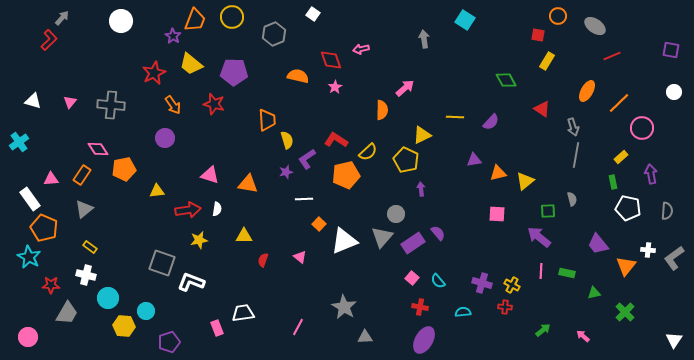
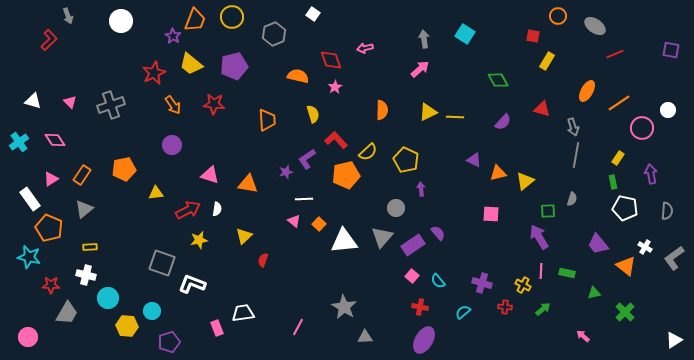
gray arrow at (62, 18): moved 6 px right, 2 px up; rotated 119 degrees clockwise
cyan square at (465, 20): moved 14 px down
red square at (538, 35): moved 5 px left, 1 px down
pink arrow at (361, 49): moved 4 px right, 1 px up
red line at (612, 56): moved 3 px right, 2 px up
purple pentagon at (234, 72): moved 6 px up; rotated 16 degrees counterclockwise
green diamond at (506, 80): moved 8 px left
pink arrow at (405, 88): moved 15 px right, 19 px up
white circle at (674, 92): moved 6 px left, 18 px down
pink triangle at (70, 102): rotated 24 degrees counterclockwise
orange line at (619, 103): rotated 10 degrees clockwise
red star at (214, 104): rotated 10 degrees counterclockwise
gray cross at (111, 105): rotated 24 degrees counterclockwise
red triangle at (542, 109): rotated 18 degrees counterclockwise
purple semicircle at (491, 122): moved 12 px right
yellow triangle at (422, 135): moved 6 px right, 23 px up
purple circle at (165, 138): moved 7 px right, 7 px down
yellow semicircle at (287, 140): moved 26 px right, 26 px up
red L-shape at (336, 140): rotated 15 degrees clockwise
pink diamond at (98, 149): moved 43 px left, 9 px up
yellow rectangle at (621, 157): moved 3 px left, 1 px down; rotated 16 degrees counterclockwise
purple triangle at (474, 160): rotated 35 degrees clockwise
pink triangle at (51, 179): rotated 28 degrees counterclockwise
yellow triangle at (157, 191): moved 1 px left, 2 px down
gray semicircle at (572, 199): rotated 32 degrees clockwise
white pentagon at (628, 208): moved 3 px left
red arrow at (188, 210): rotated 20 degrees counterclockwise
gray circle at (396, 214): moved 6 px up
pink square at (497, 214): moved 6 px left
orange pentagon at (44, 228): moved 5 px right
yellow triangle at (244, 236): rotated 42 degrees counterclockwise
purple arrow at (539, 237): rotated 20 degrees clockwise
white triangle at (344, 241): rotated 16 degrees clockwise
purple rectangle at (413, 243): moved 2 px down
yellow rectangle at (90, 247): rotated 40 degrees counterclockwise
white cross at (648, 250): moved 3 px left, 3 px up; rotated 24 degrees clockwise
cyan star at (29, 257): rotated 15 degrees counterclockwise
pink triangle at (300, 257): moved 6 px left, 36 px up
orange triangle at (626, 266): rotated 30 degrees counterclockwise
pink square at (412, 278): moved 2 px up
white L-shape at (191, 282): moved 1 px right, 2 px down
yellow cross at (512, 285): moved 11 px right
cyan circle at (146, 311): moved 6 px right
cyan semicircle at (463, 312): rotated 35 degrees counterclockwise
yellow hexagon at (124, 326): moved 3 px right
green arrow at (543, 330): moved 21 px up
white triangle at (674, 340): rotated 24 degrees clockwise
